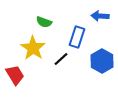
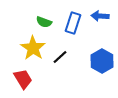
blue rectangle: moved 4 px left, 14 px up
black line: moved 1 px left, 2 px up
red trapezoid: moved 8 px right, 4 px down
